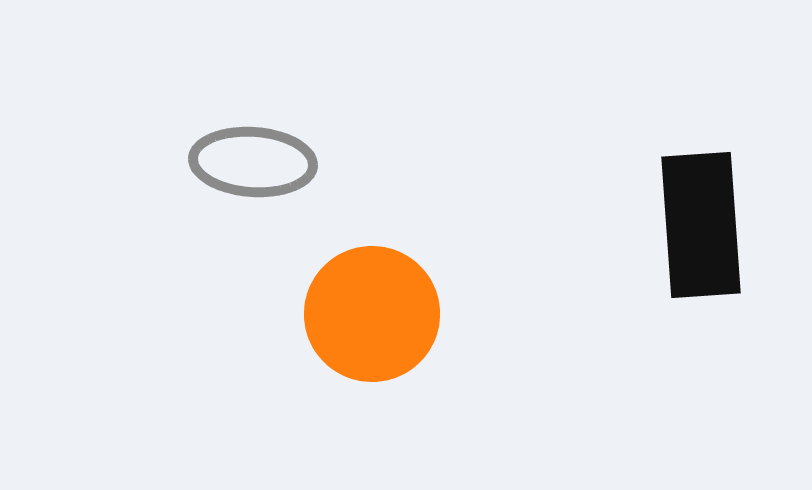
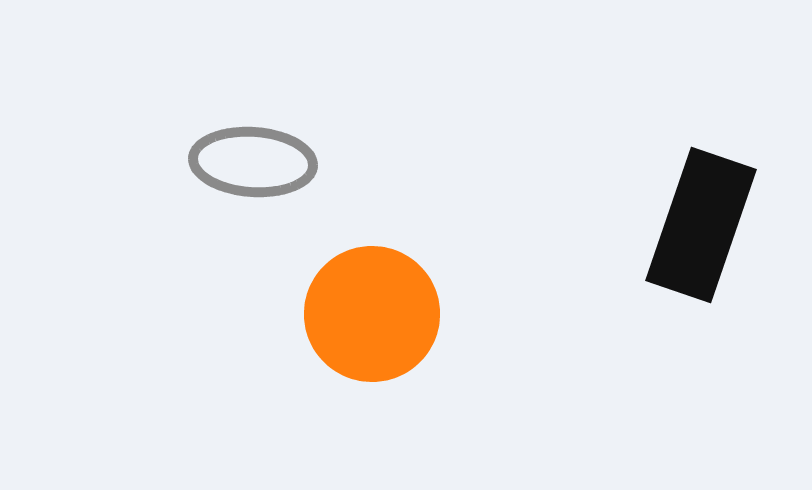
black rectangle: rotated 23 degrees clockwise
